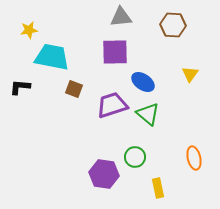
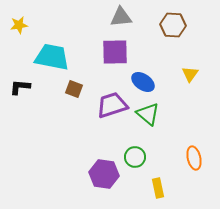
yellow star: moved 10 px left, 5 px up
